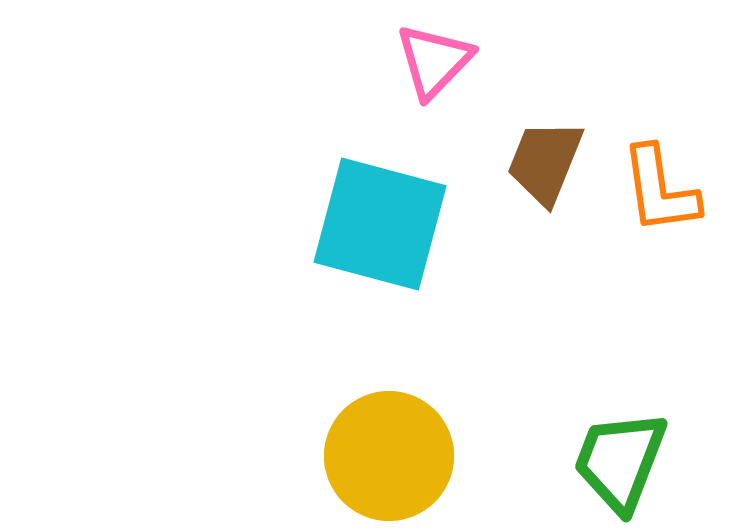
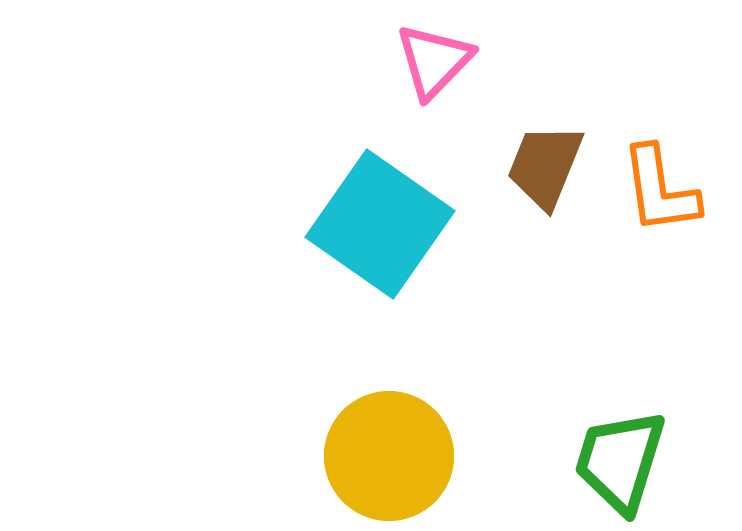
brown trapezoid: moved 4 px down
cyan square: rotated 20 degrees clockwise
green trapezoid: rotated 4 degrees counterclockwise
